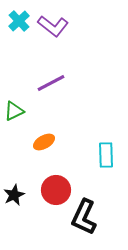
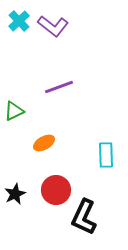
purple line: moved 8 px right, 4 px down; rotated 8 degrees clockwise
orange ellipse: moved 1 px down
black star: moved 1 px right, 1 px up
